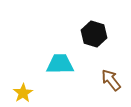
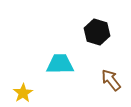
black hexagon: moved 3 px right, 2 px up
